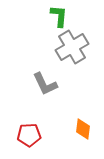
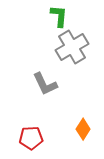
orange diamond: rotated 25 degrees clockwise
red pentagon: moved 2 px right, 3 px down
